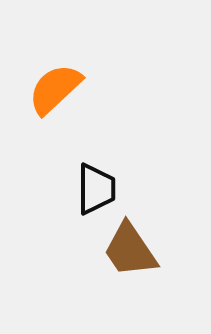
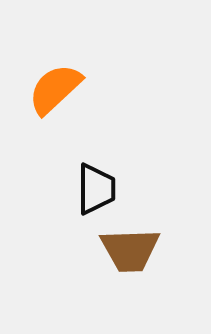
brown trapezoid: rotated 58 degrees counterclockwise
